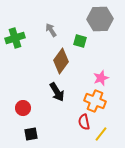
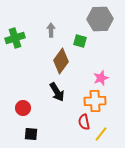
gray arrow: rotated 32 degrees clockwise
orange cross: rotated 25 degrees counterclockwise
black square: rotated 16 degrees clockwise
